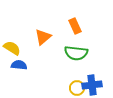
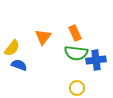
orange rectangle: moved 7 px down
orange triangle: rotated 12 degrees counterclockwise
yellow semicircle: rotated 96 degrees clockwise
blue semicircle: rotated 14 degrees clockwise
blue cross: moved 4 px right, 25 px up
